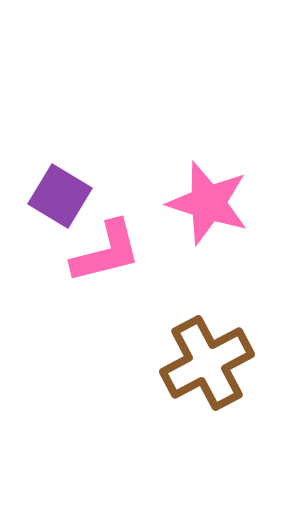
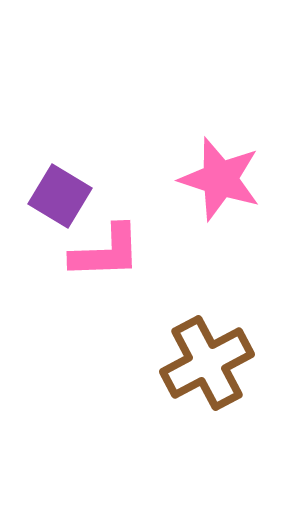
pink star: moved 12 px right, 24 px up
pink L-shape: rotated 12 degrees clockwise
